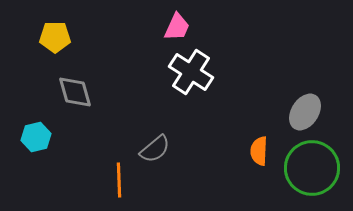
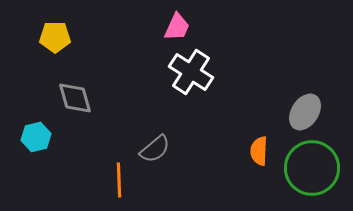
gray diamond: moved 6 px down
